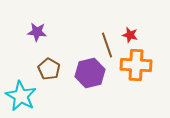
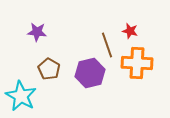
red star: moved 4 px up
orange cross: moved 1 px right, 2 px up
